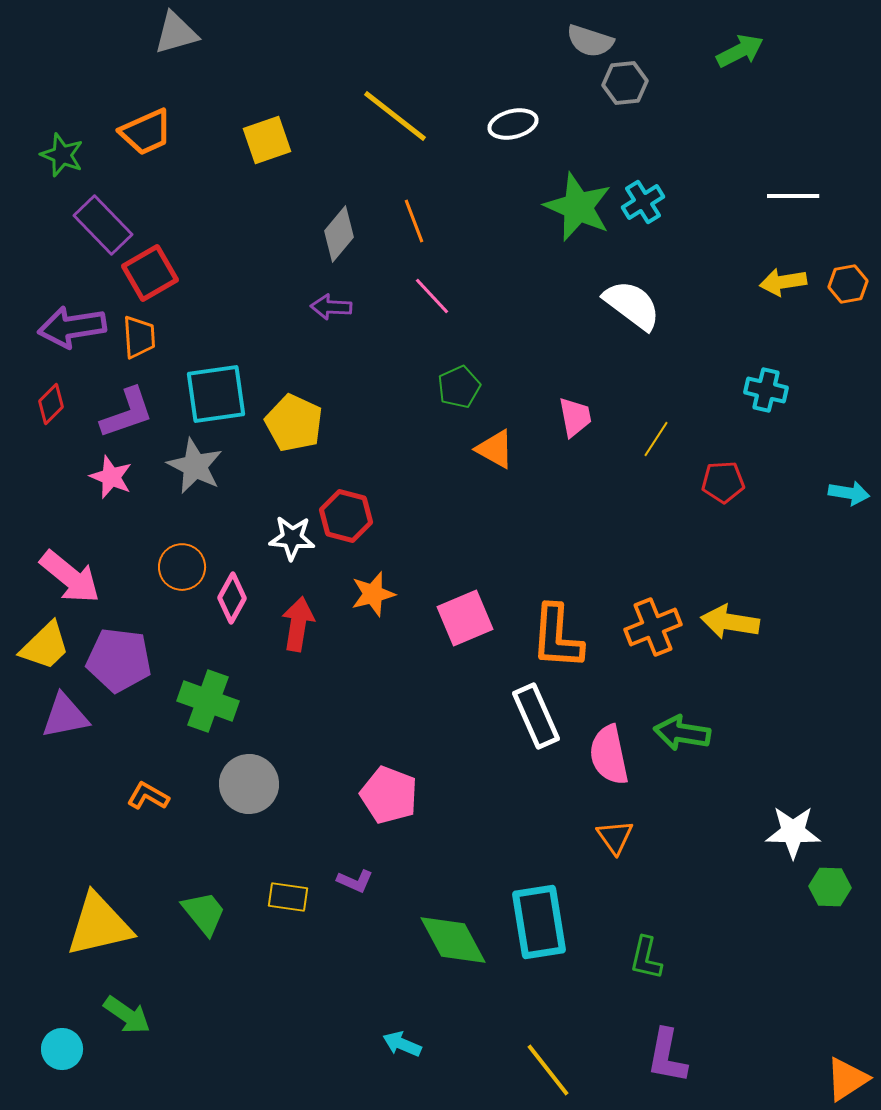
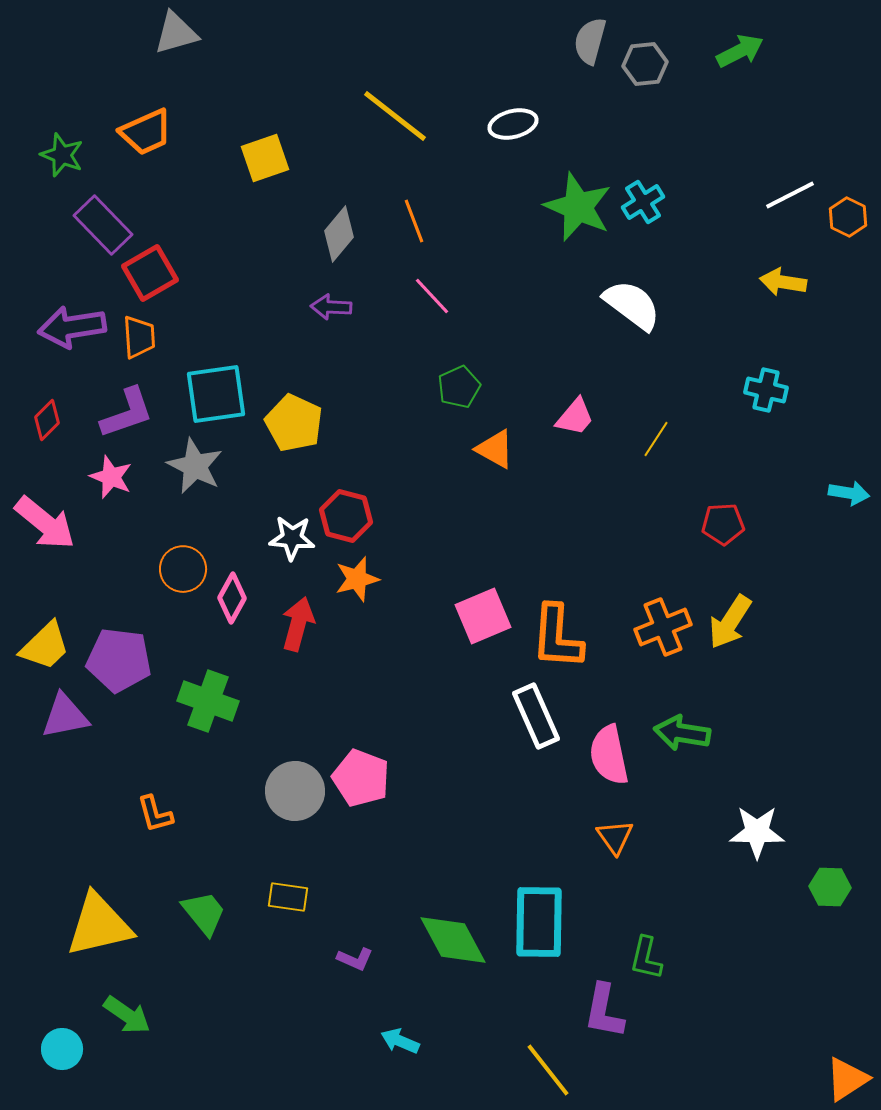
gray semicircle at (590, 41): rotated 87 degrees clockwise
gray hexagon at (625, 83): moved 20 px right, 19 px up
yellow square at (267, 140): moved 2 px left, 18 px down
white line at (793, 196): moved 3 px left, 1 px up; rotated 27 degrees counterclockwise
yellow arrow at (783, 282): rotated 18 degrees clockwise
orange hexagon at (848, 284): moved 67 px up; rotated 24 degrees counterclockwise
red diamond at (51, 404): moved 4 px left, 16 px down
pink trapezoid at (575, 417): rotated 51 degrees clockwise
red pentagon at (723, 482): moved 42 px down
orange circle at (182, 567): moved 1 px right, 2 px down
pink arrow at (70, 577): moved 25 px left, 54 px up
orange star at (373, 594): moved 16 px left, 15 px up
pink square at (465, 618): moved 18 px right, 2 px up
yellow arrow at (730, 622): rotated 66 degrees counterclockwise
red arrow at (298, 624): rotated 6 degrees clockwise
orange cross at (653, 627): moved 10 px right
gray circle at (249, 784): moved 46 px right, 7 px down
pink pentagon at (389, 795): moved 28 px left, 17 px up
orange L-shape at (148, 796): moved 7 px right, 18 px down; rotated 135 degrees counterclockwise
white star at (793, 832): moved 36 px left
purple L-shape at (355, 881): moved 78 px down
cyan rectangle at (539, 922): rotated 10 degrees clockwise
cyan arrow at (402, 1044): moved 2 px left, 3 px up
purple L-shape at (667, 1056): moved 63 px left, 45 px up
